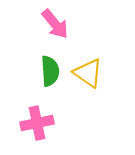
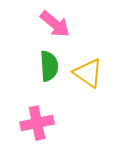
pink arrow: rotated 12 degrees counterclockwise
green semicircle: moved 1 px left, 5 px up
